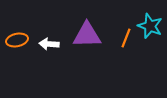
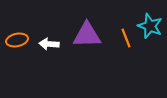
orange line: rotated 42 degrees counterclockwise
